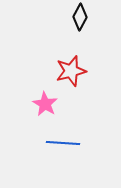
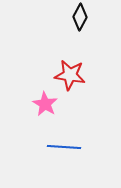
red star: moved 1 px left, 4 px down; rotated 24 degrees clockwise
blue line: moved 1 px right, 4 px down
